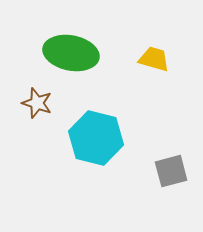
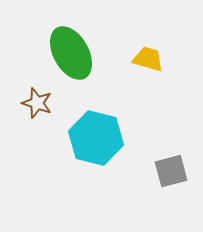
green ellipse: rotated 50 degrees clockwise
yellow trapezoid: moved 6 px left
